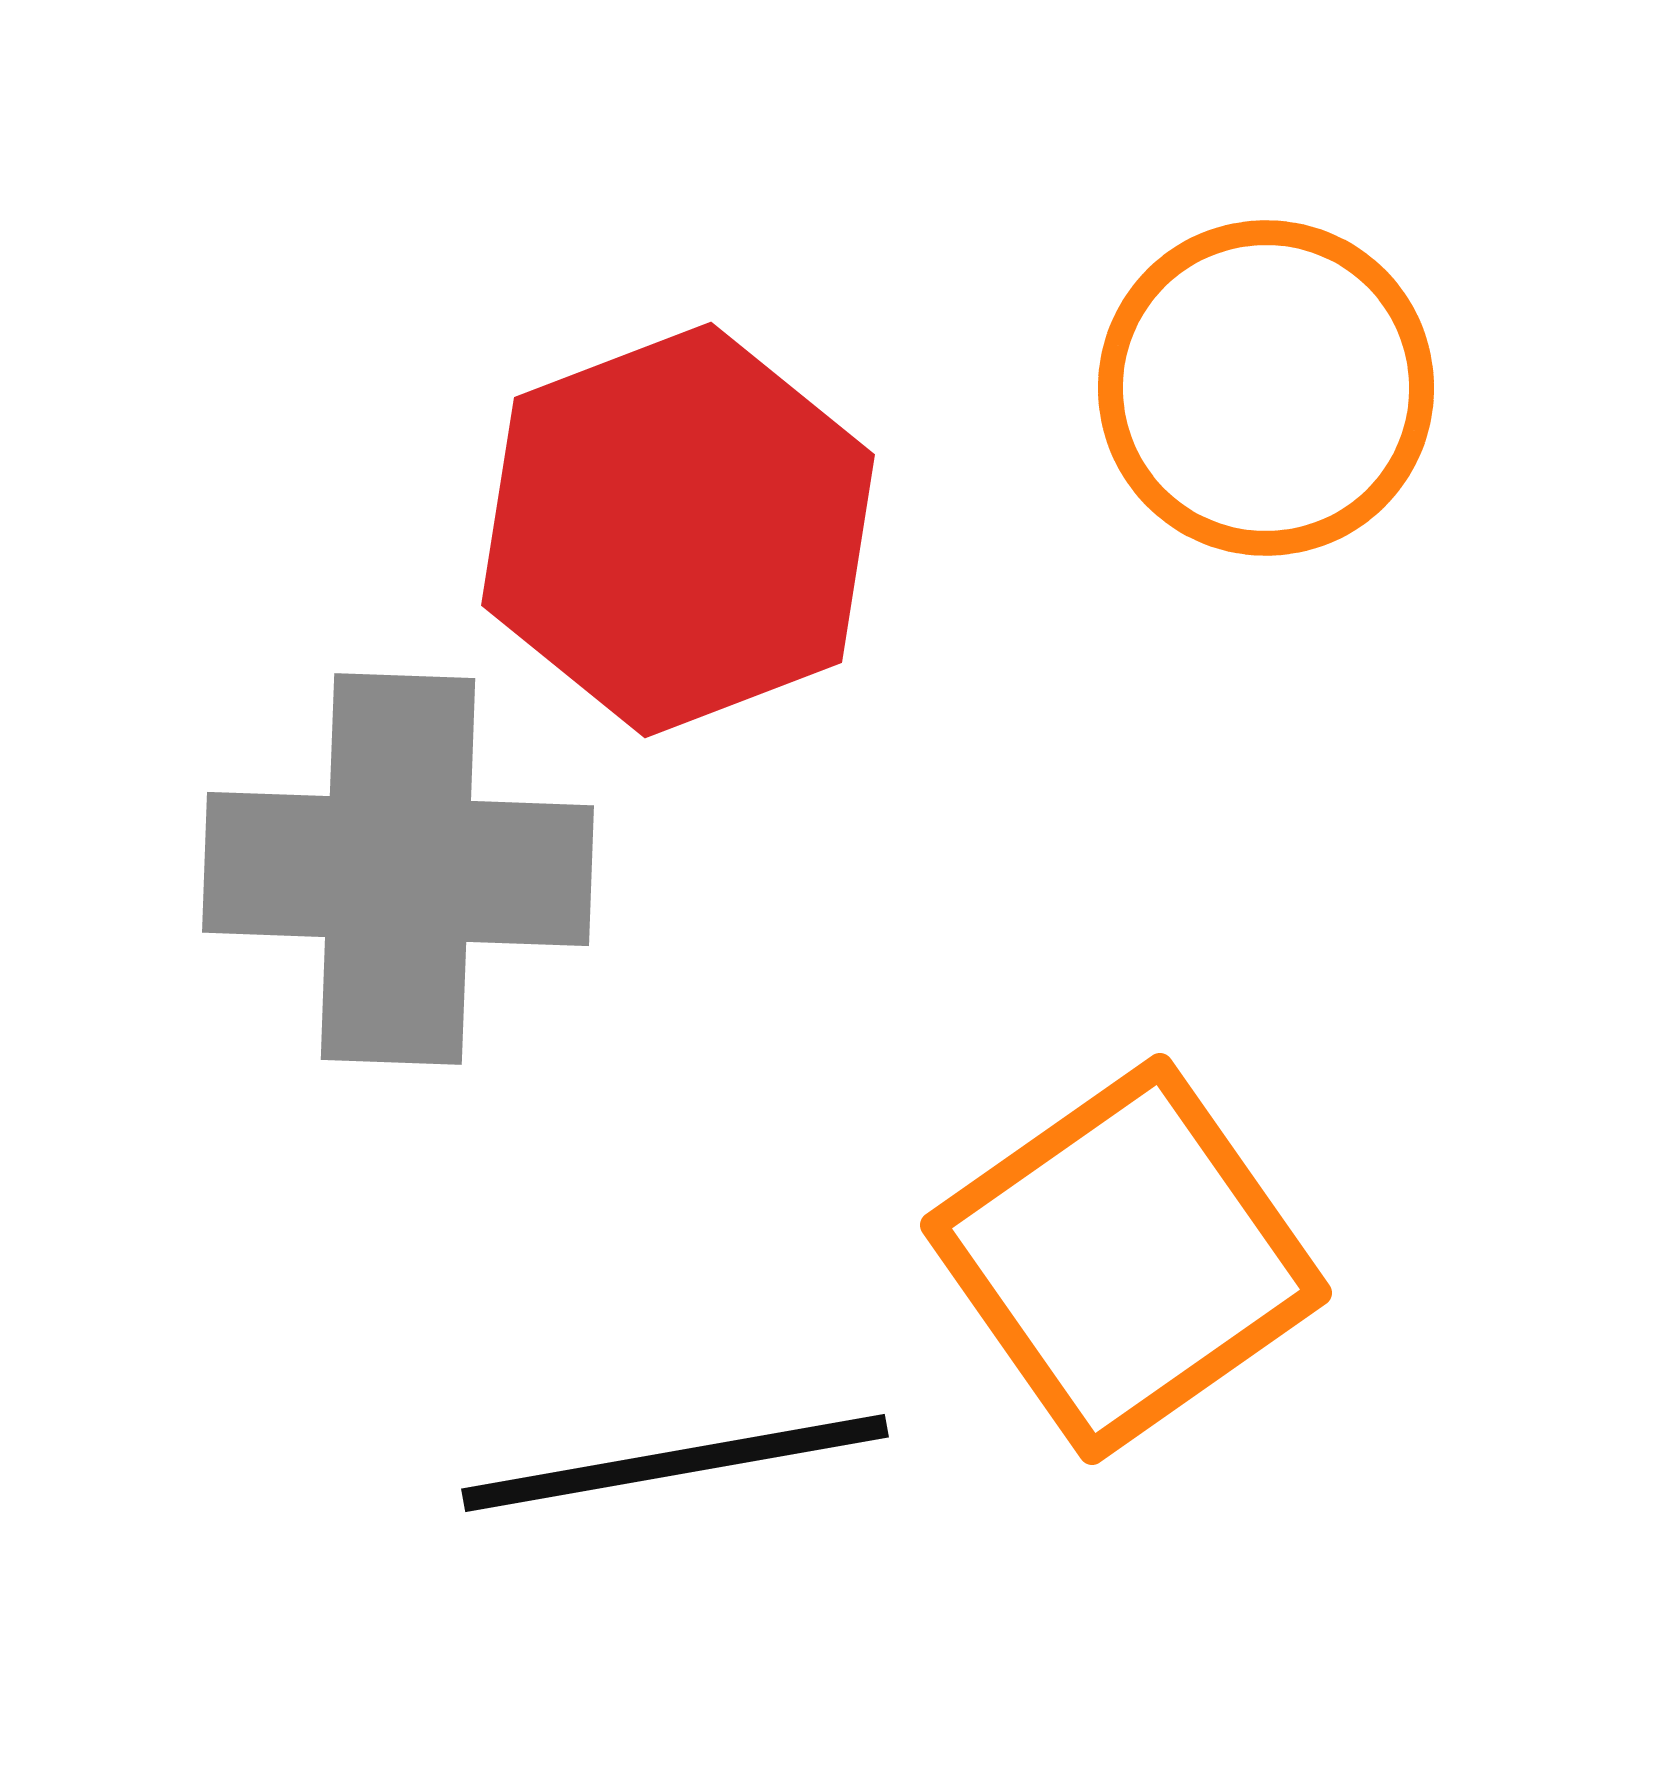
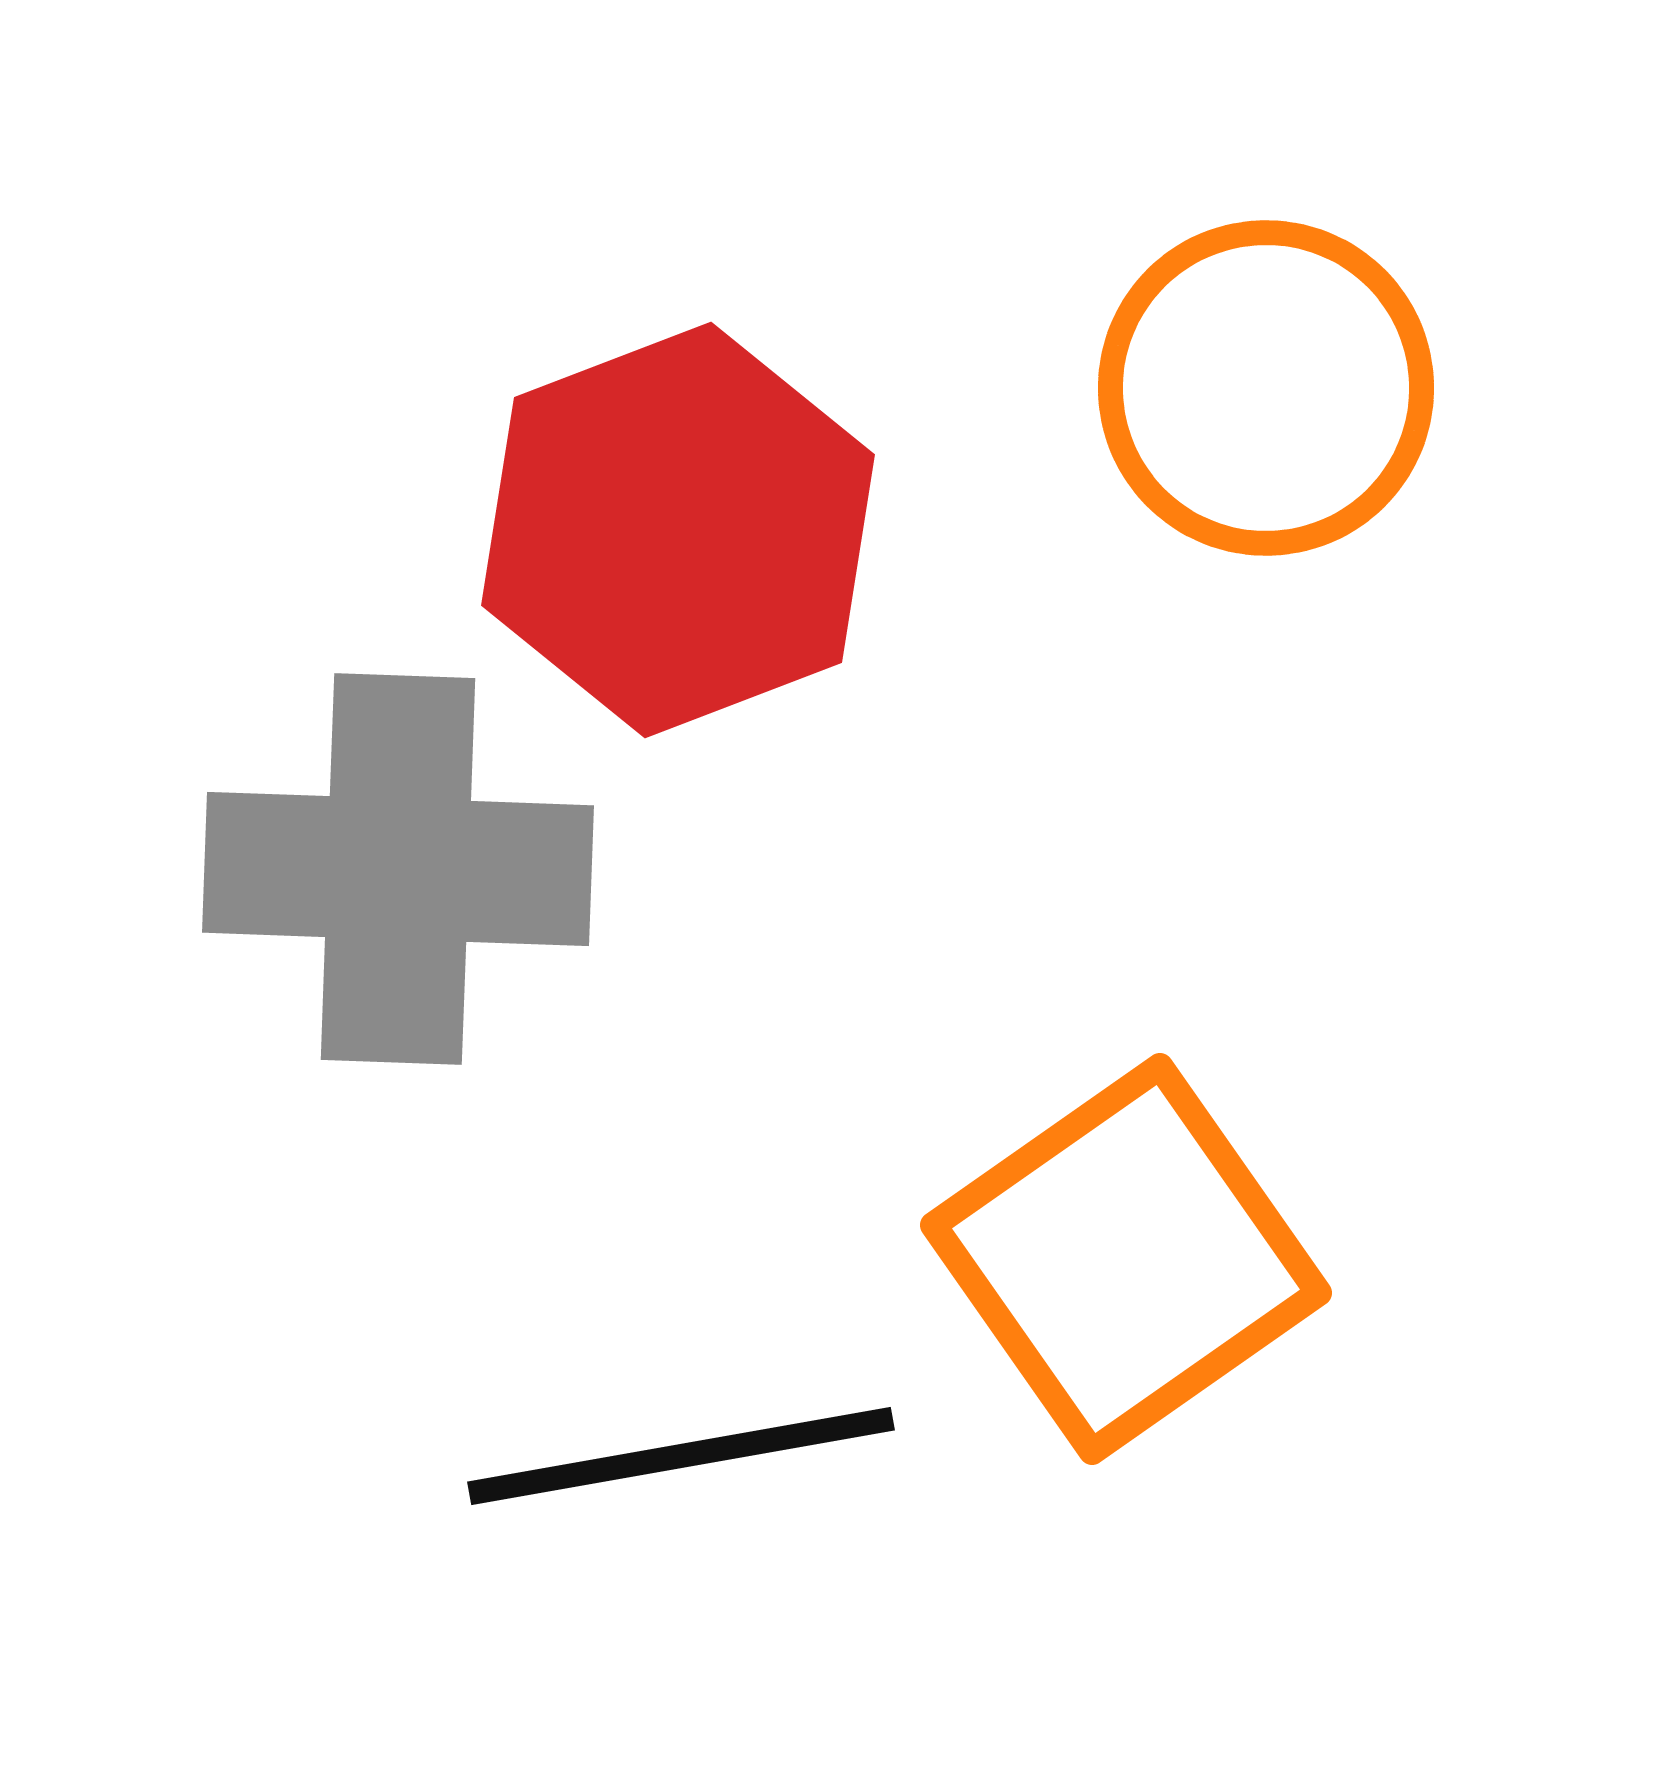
black line: moved 6 px right, 7 px up
